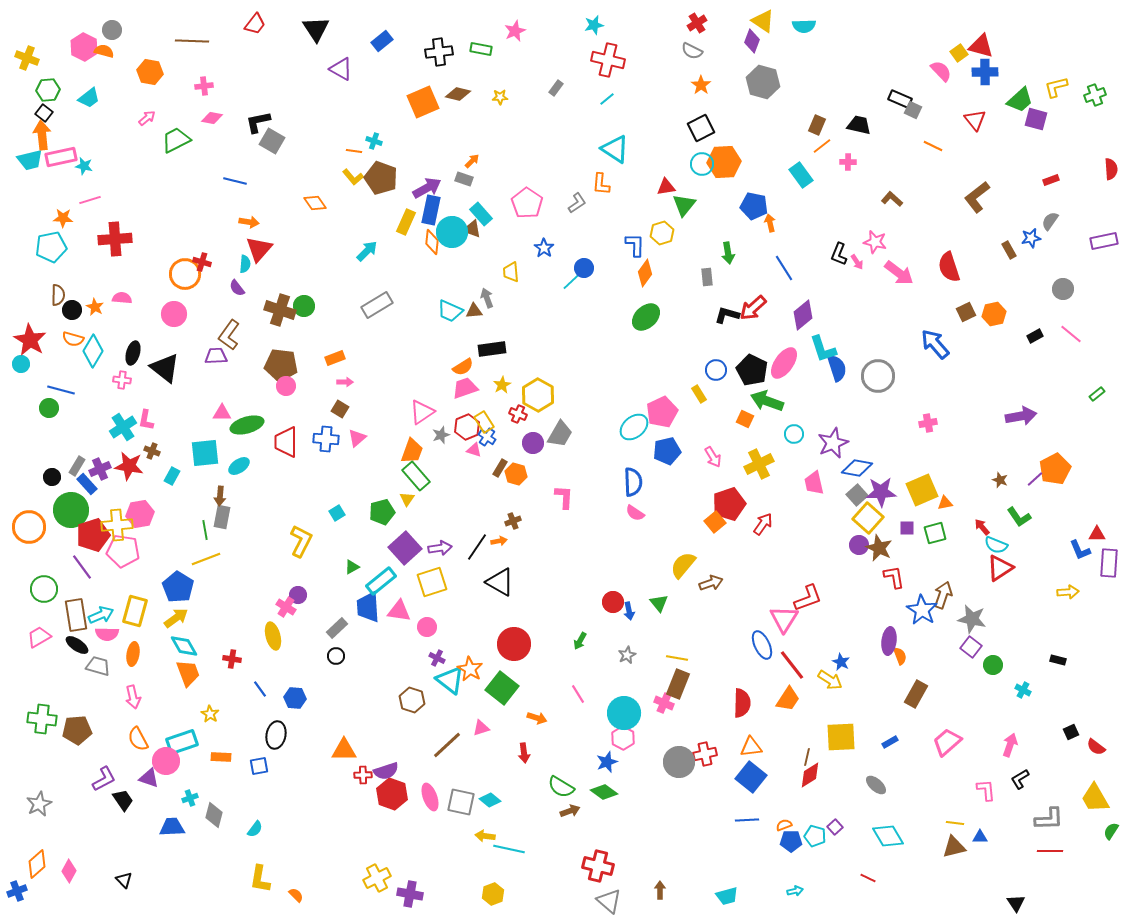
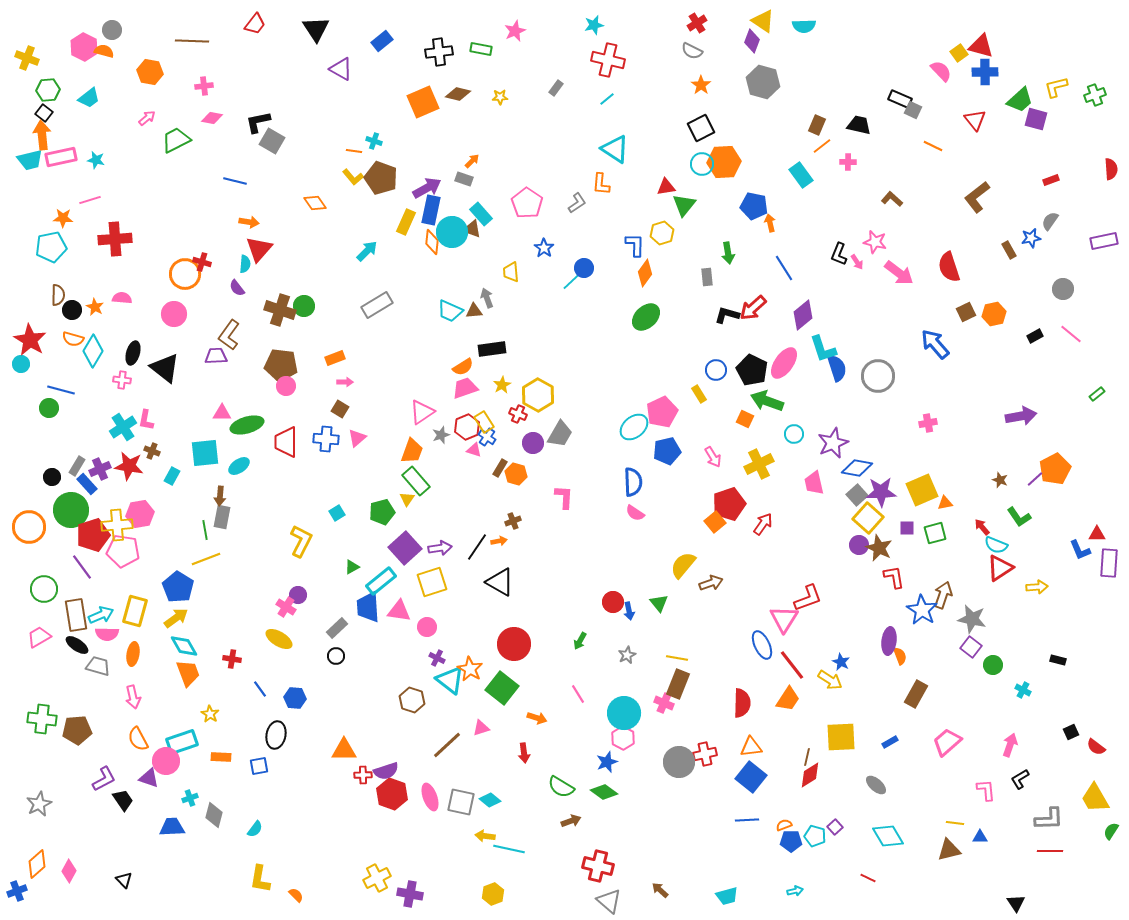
cyan star at (84, 166): moved 12 px right, 6 px up
green rectangle at (416, 476): moved 5 px down
yellow arrow at (1068, 592): moved 31 px left, 5 px up
yellow ellipse at (273, 636): moved 6 px right, 3 px down; rotated 44 degrees counterclockwise
brown arrow at (570, 811): moved 1 px right, 10 px down
brown triangle at (954, 847): moved 5 px left, 3 px down
brown arrow at (660, 890): rotated 48 degrees counterclockwise
